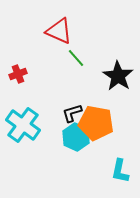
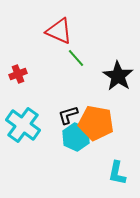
black L-shape: moved 4 px left, 2 px down
cyan L-shape: moved 3 px left, 2 px down
